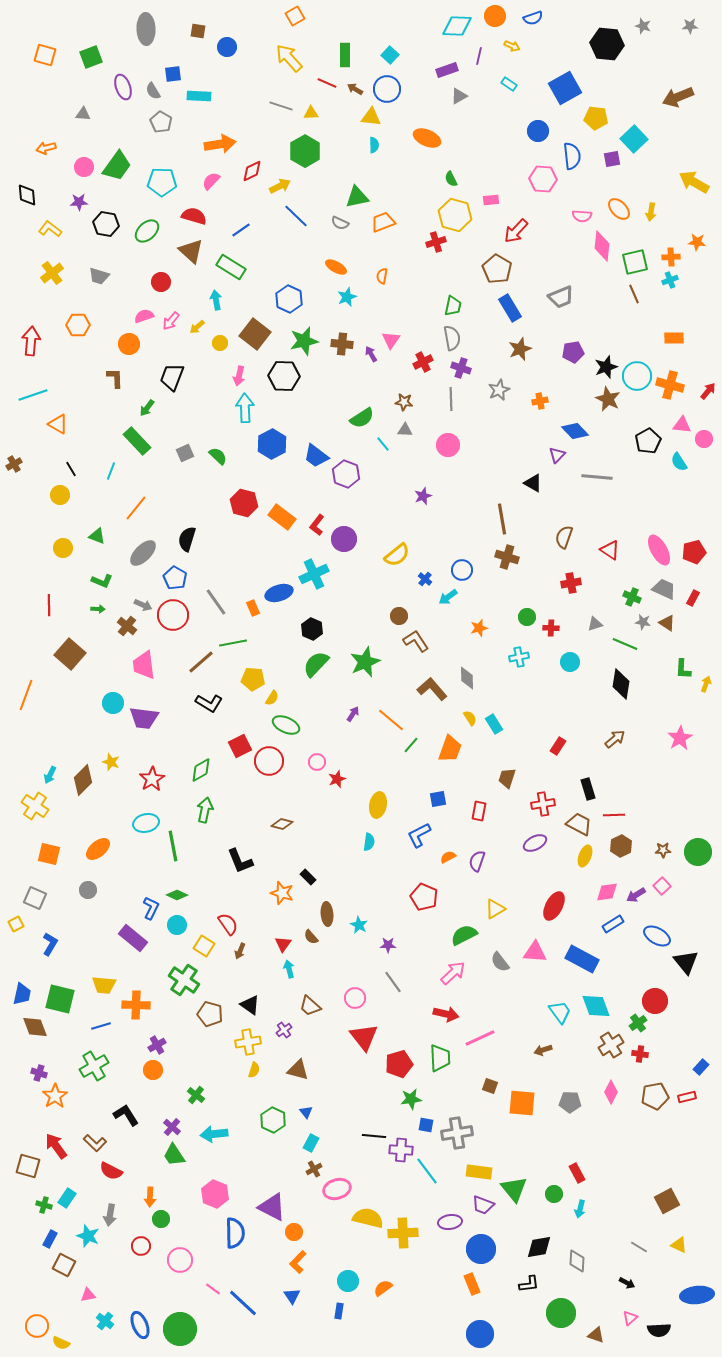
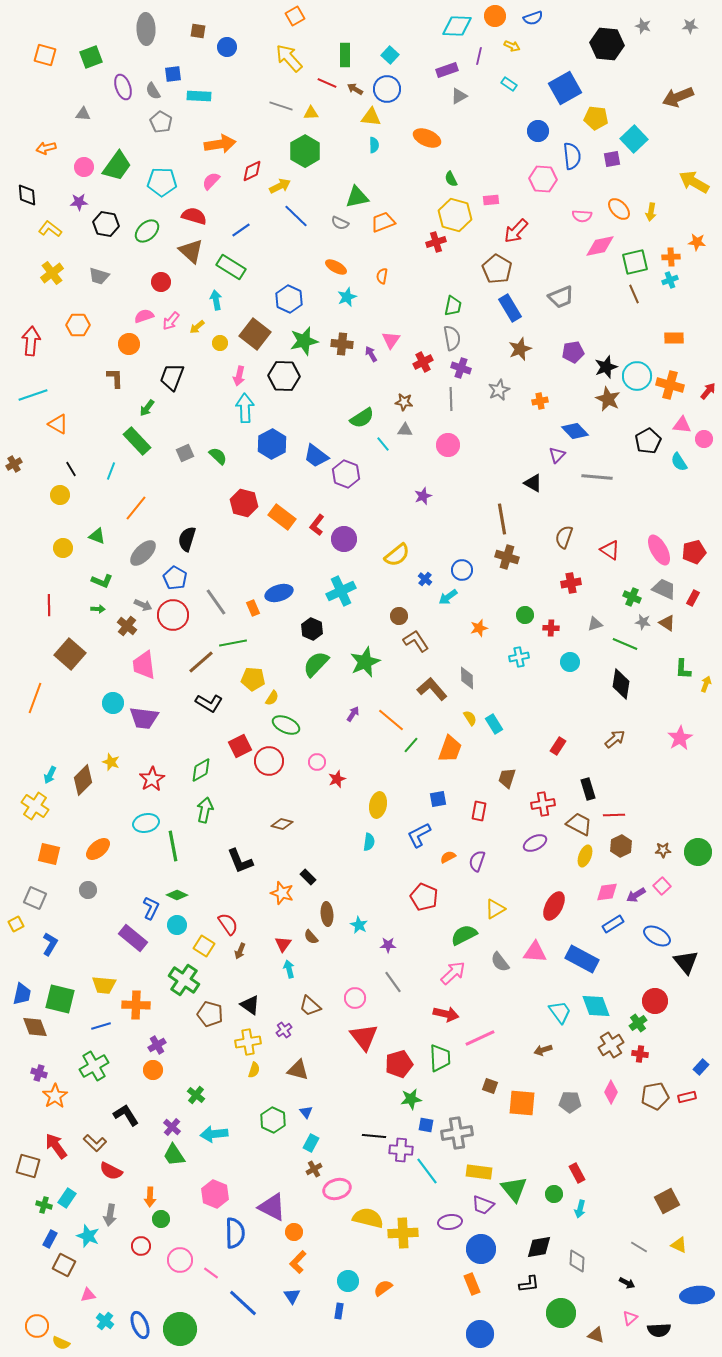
pink diamond at (602, 246): moved 2 px left; rotated 72 degrees clockwise
cyan cross at (314, 574): moved 27 px right, 17 px down
green circle at (527, 617): moved 2 px left, 2 px up
orange line at (26, 695): moved 9 px right, 3 px down
pink line at (213, 1289): moved 2 px left, 16 px up
